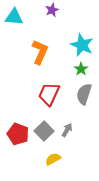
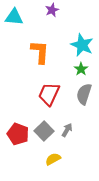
orange L-shape: rotated 20 degrees counterclockwise
